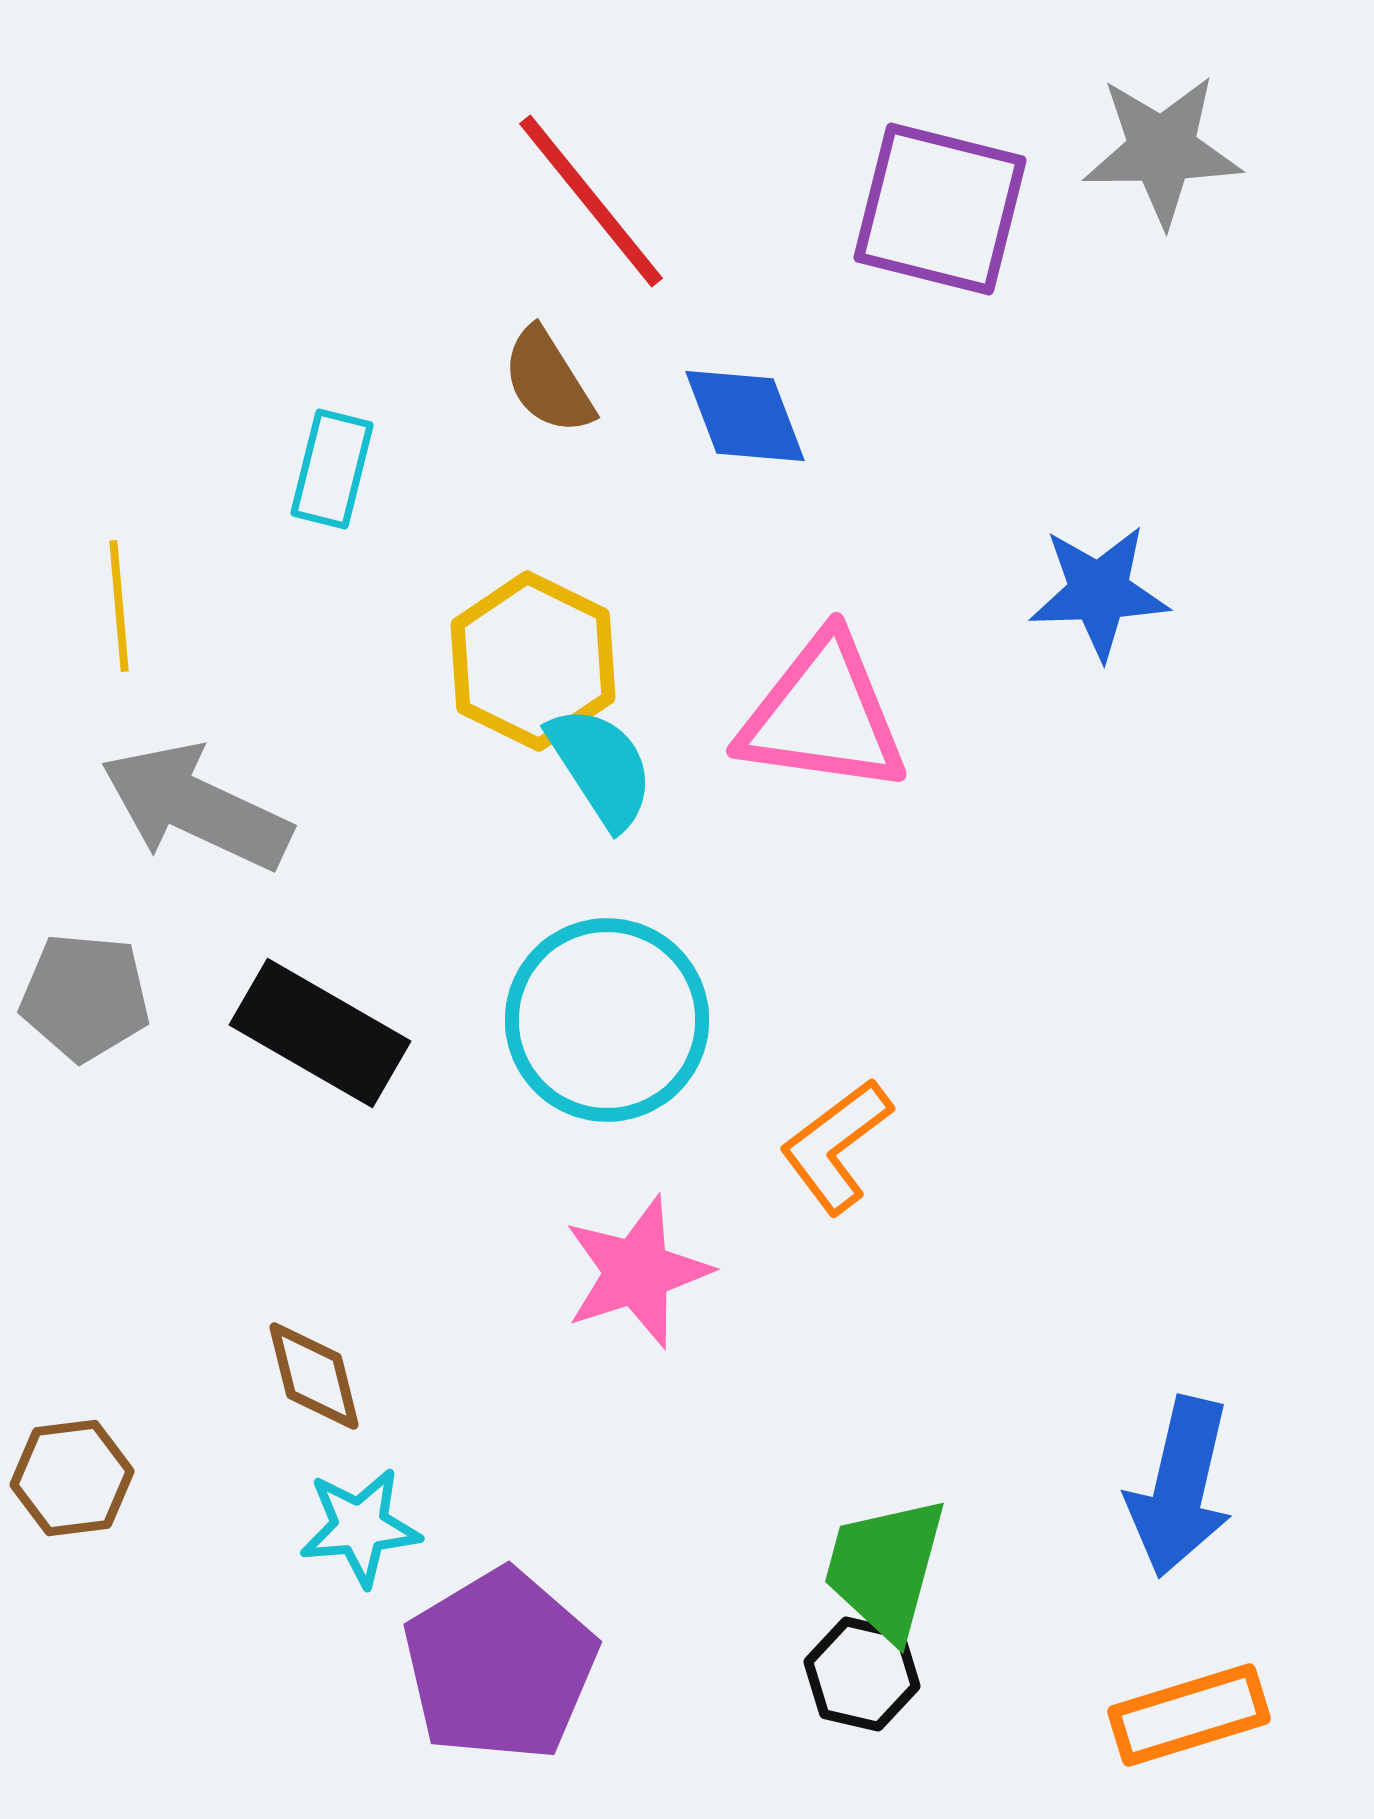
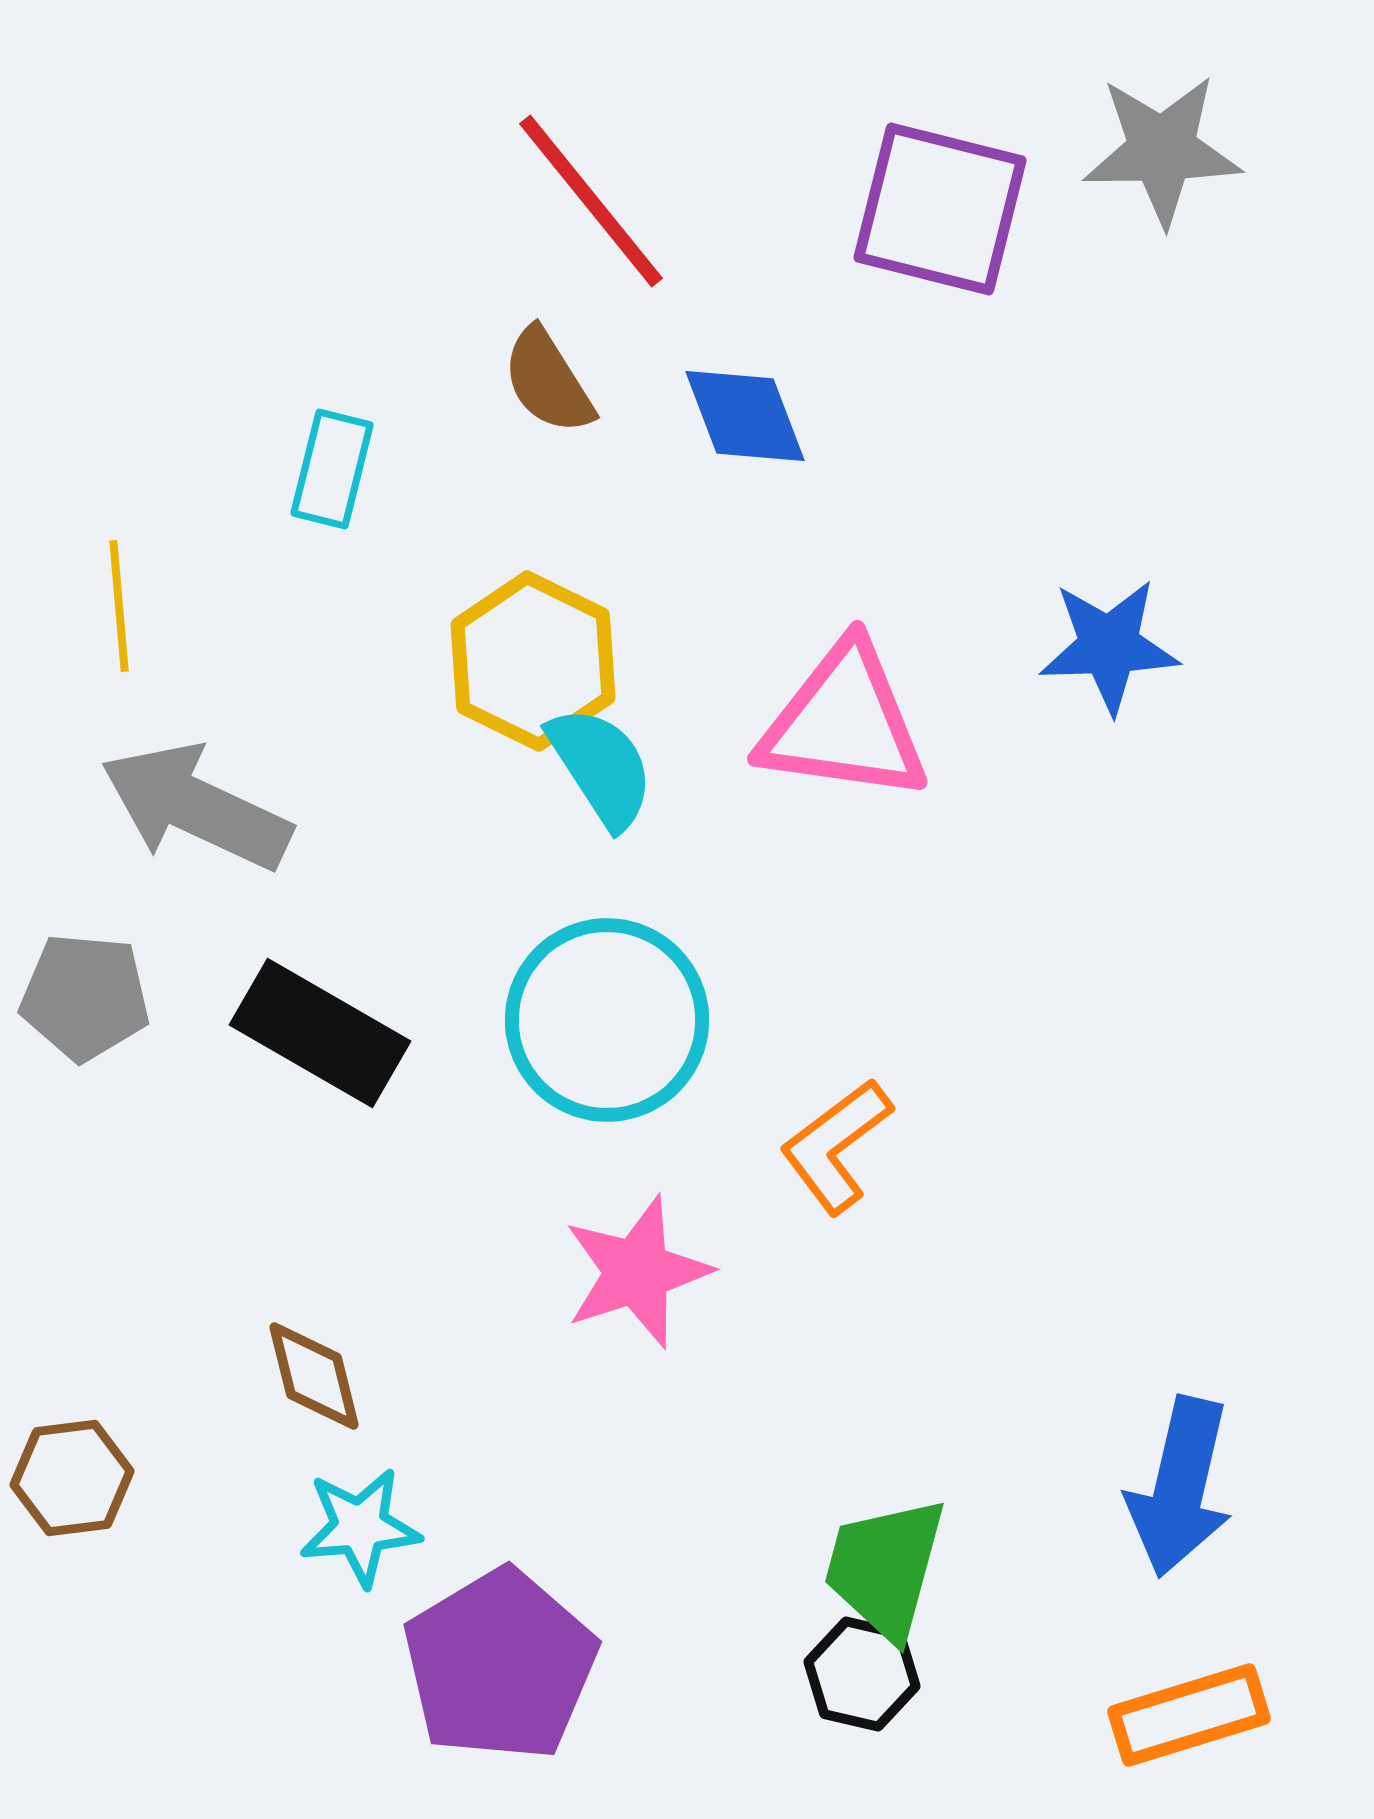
blue star: moved 10 px right, 54 px down
pink triangle: moved 21 px right, 8 px down
